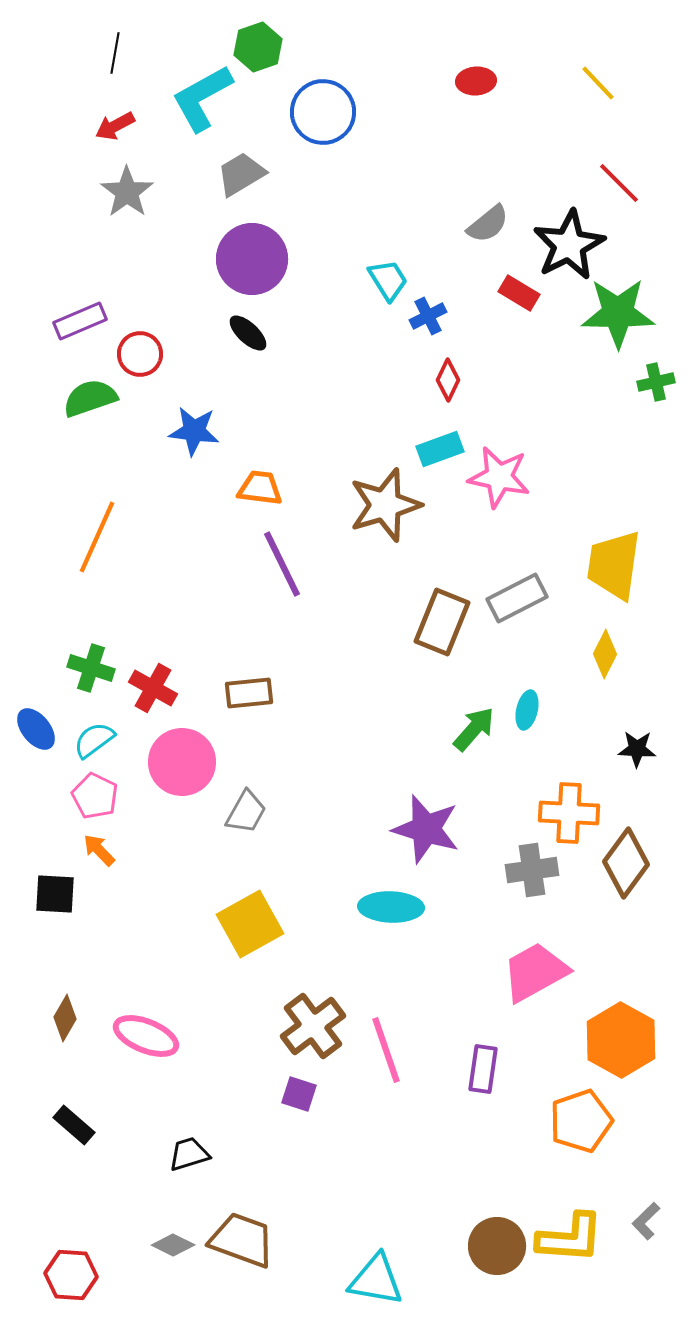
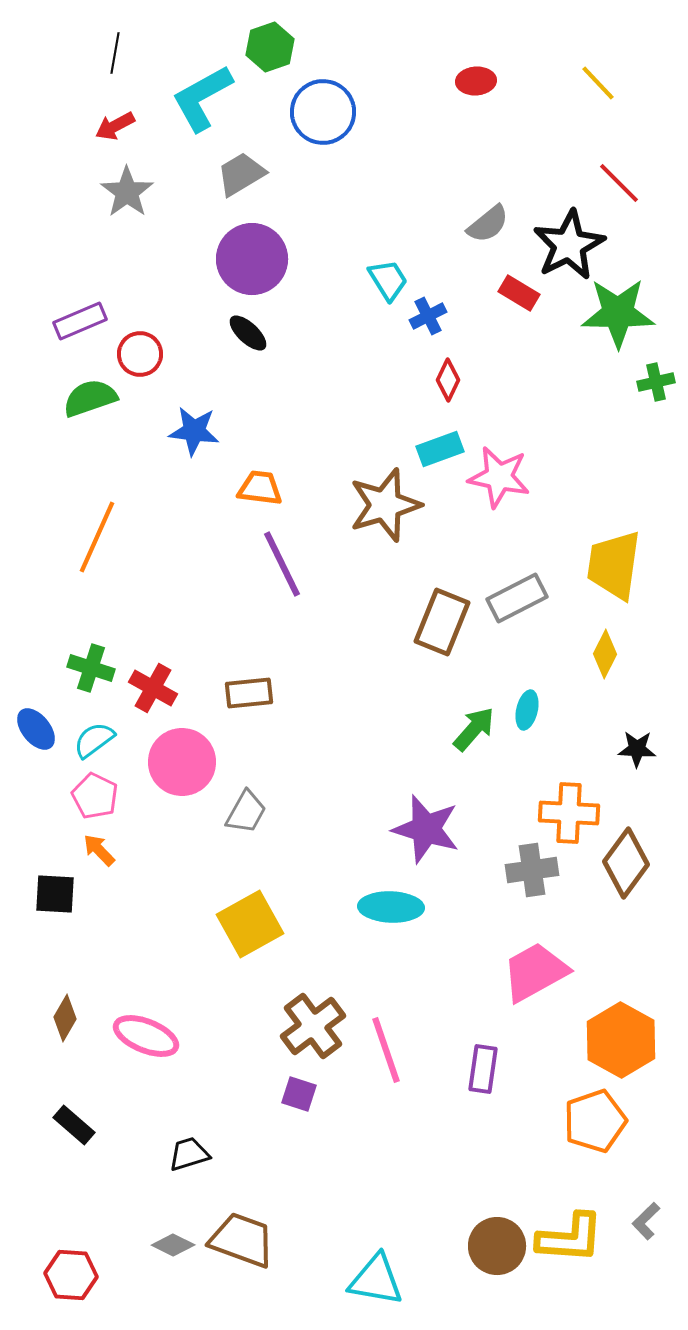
green hexagon at (258, 47): moved 12 px right
orange pentagon at (581, 1121): moved 14 px right
